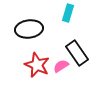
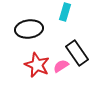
cyan rectangle: moved 3 px left, 1 px up
